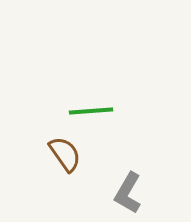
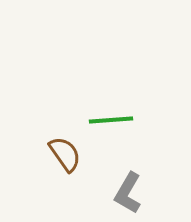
green line: moved 20 px right, 9 px down
